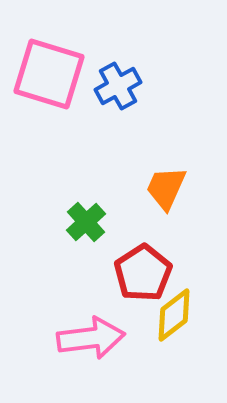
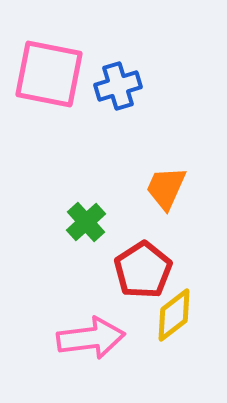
pink square: rotated 6 degrees counterclockwise
blue cross: rotated 12 degrees clockwise
red pentagon: moved 3 px up
